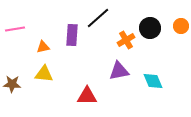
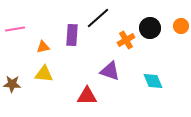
purple triangle: moved 9 px left; rotated 30 degrees clockwise
